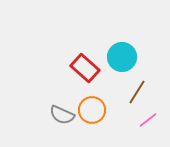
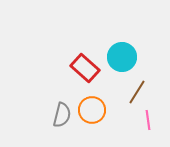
gray semicircle: rotated 100 degrees counterclockwise
pink line: rotated 60 degrees counterclockwise
